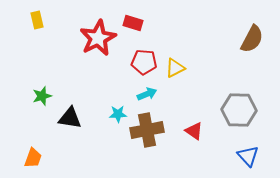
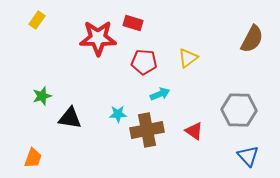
yellow rectangle: rotated 48 degrees clockwise
red star: rotated 27 degrees clockwise
yellow triangle: moved 13 px right, 10 px up; rotated 10 degrees counterclockwise
cyan arrow: moved 13 px right
